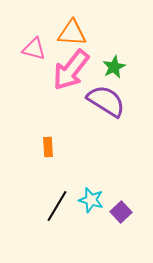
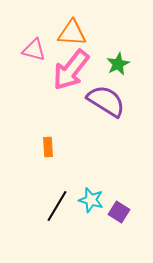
pink triangle: moved 1 px down
green star: moved 4 px right, 3 px up
purple square: moved 2 px left; rotated 15 degrees counterclockwise
